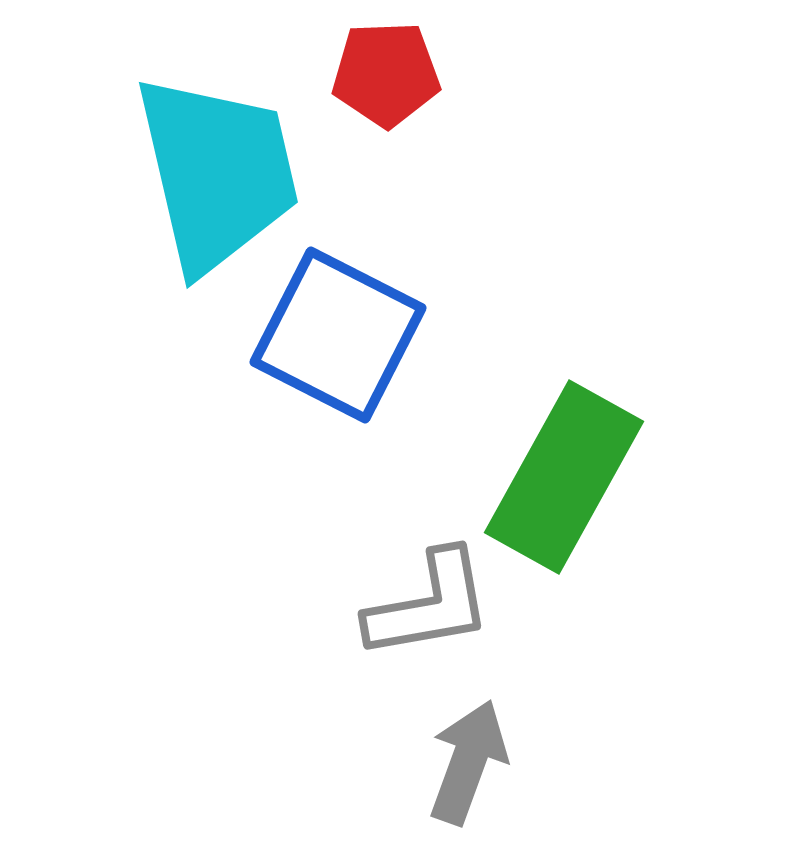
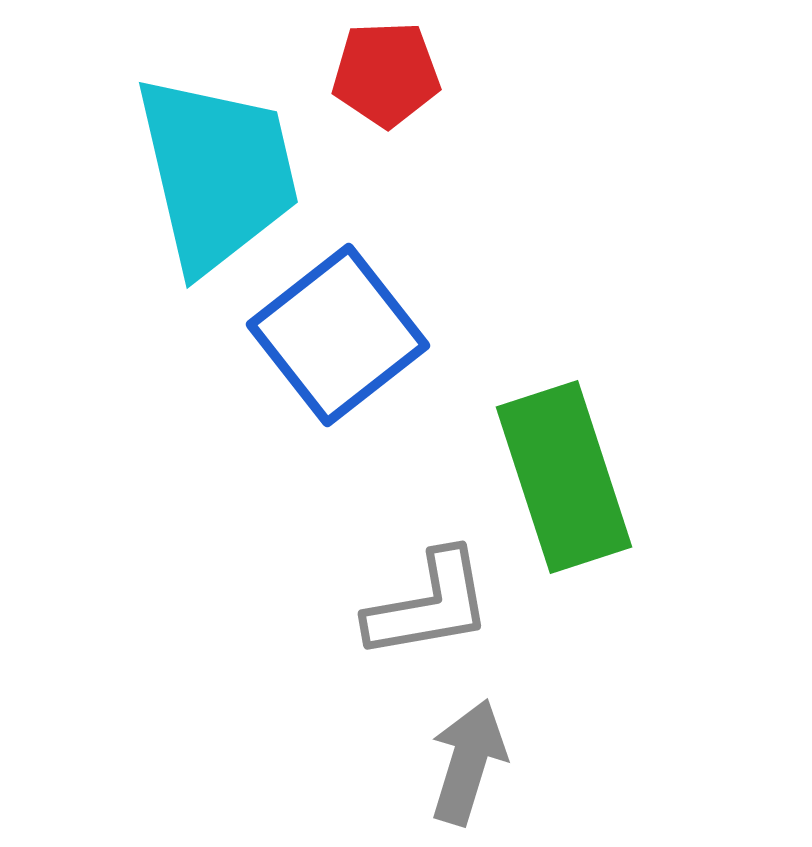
blue square: rotated 25 degrees clockwise
green rectangle: rotated 47 degrees counterclockwise
gray arrow: rotated 3 degrees counterclockwise
